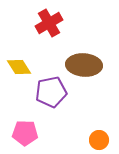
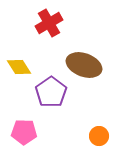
brown ellipse: rotated 16 degrees clockwise
purple pentagon: rotated 24 degrees counterclockwise
pink pentagon: moved 1 px left, 1 px up
orange circle: moved 4 px up
